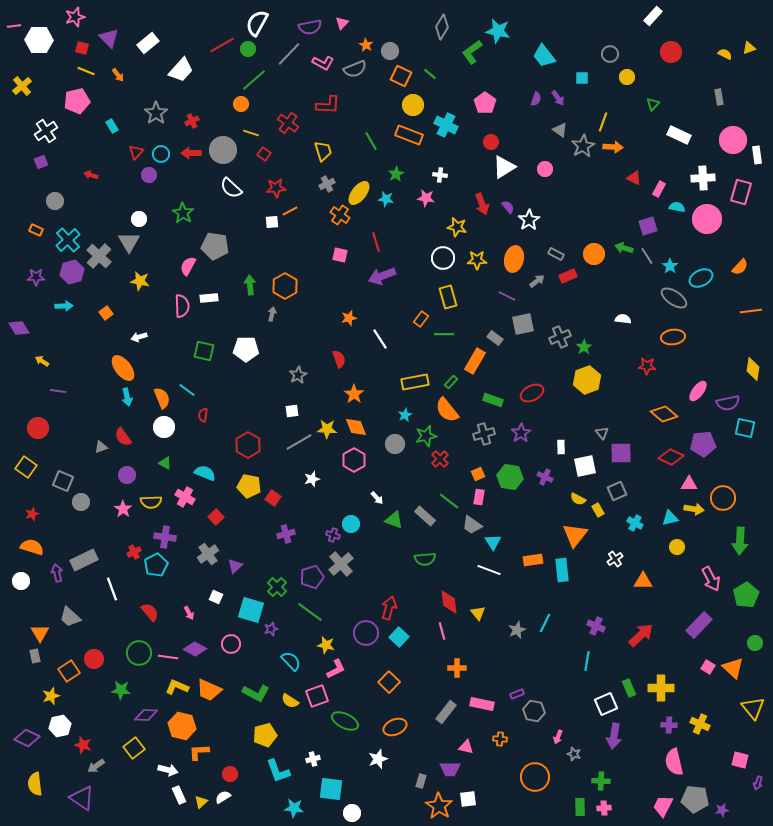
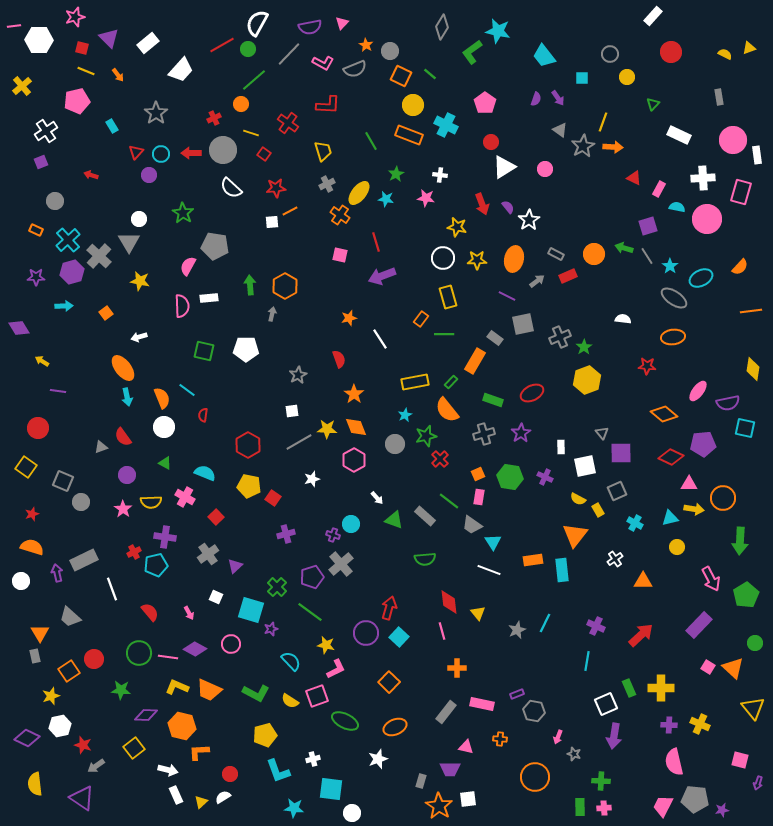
red cross at (192, 121): moved 22 px right, 3 px up
cyan pentagon at (156, 565): rotated 15 degrees clockwise
white rectangle at (179, 795): moved 3 px left
